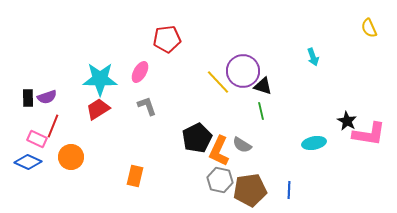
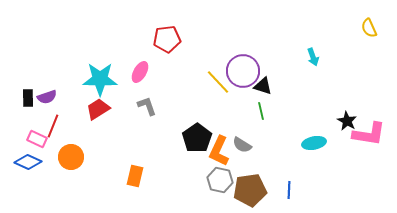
black pentagon: rotated 8 degrees counterclockwise
